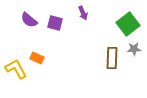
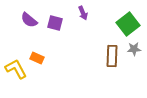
brown rectangle: moved 2 px up
